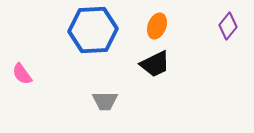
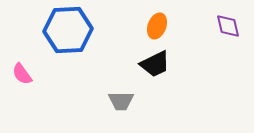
purple diamond: rotated 52 degrees counterclockwise
blue hexagon: moved 25 px left
gray trapezoid: moved 16 px right
